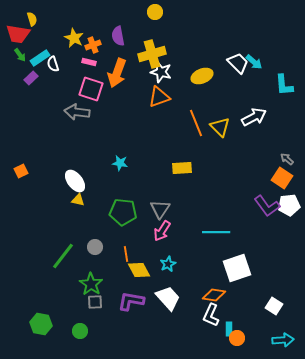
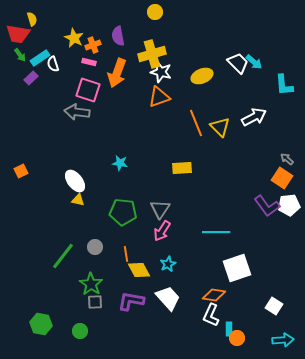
pink square at (91, 89): moved 3 px left, 1 px down
